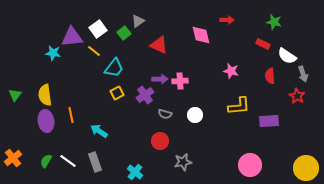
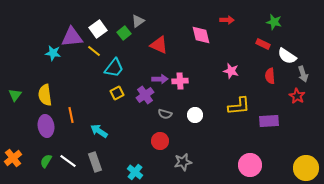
purple ellipse: moved 5 px down
